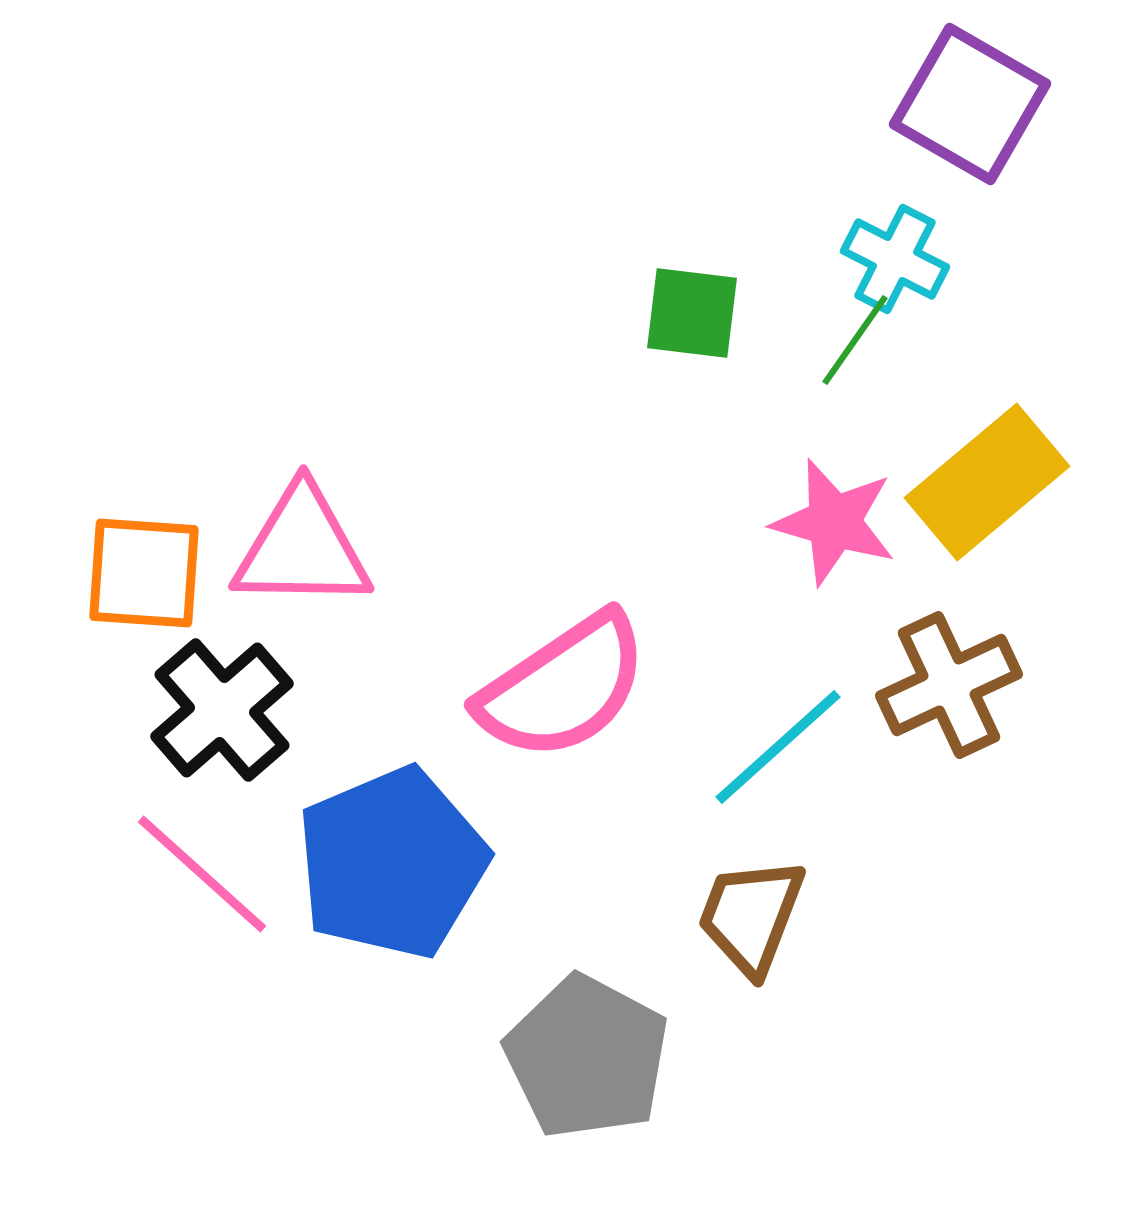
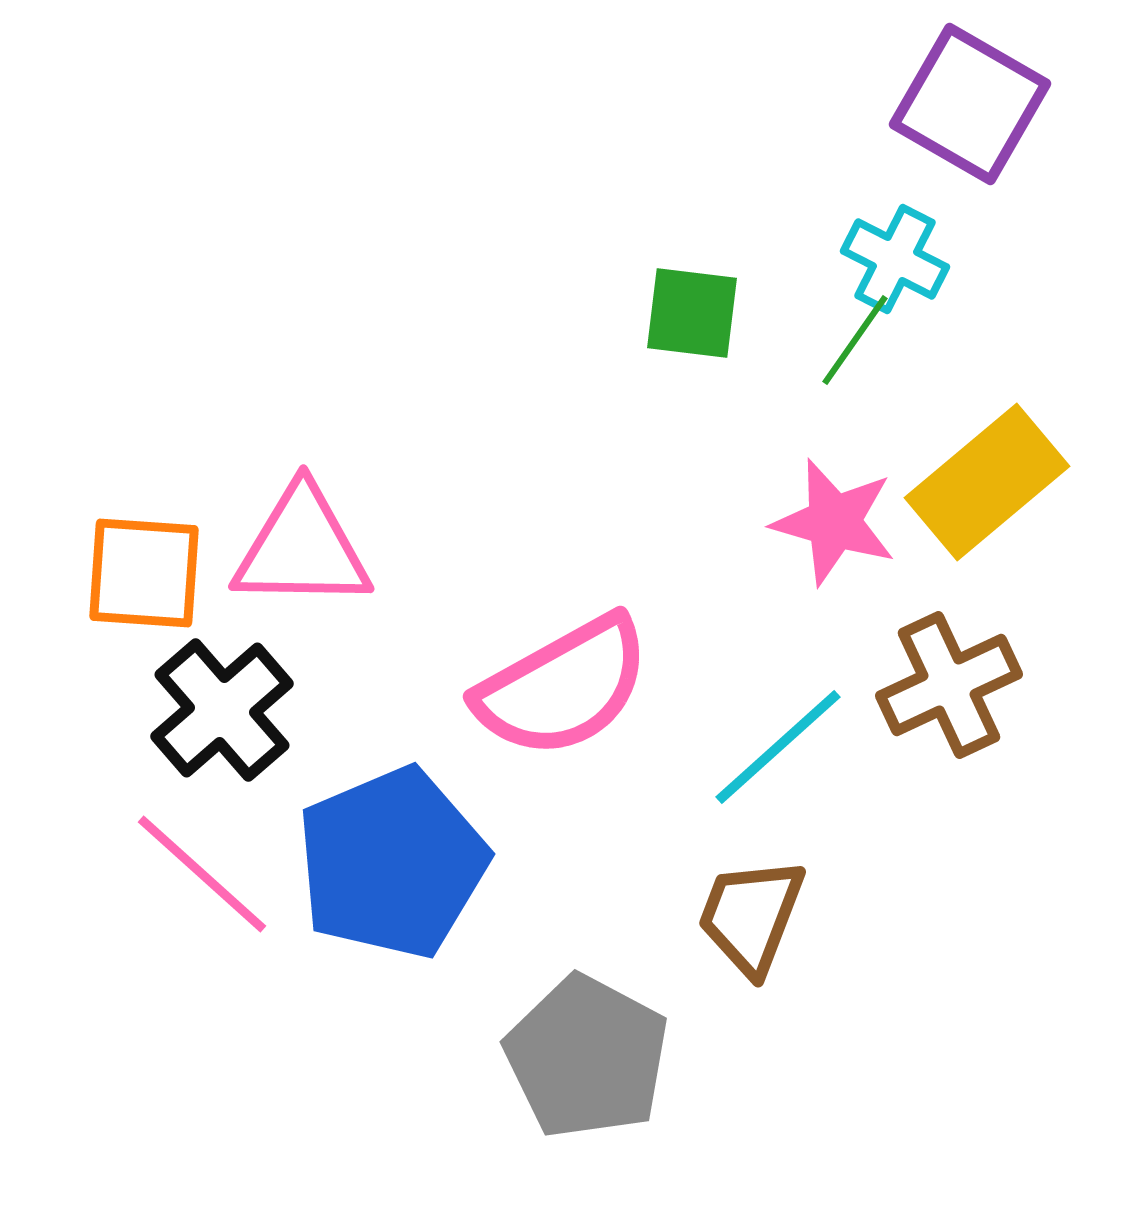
pink semicircle: rotated 5 degrees clockwise
